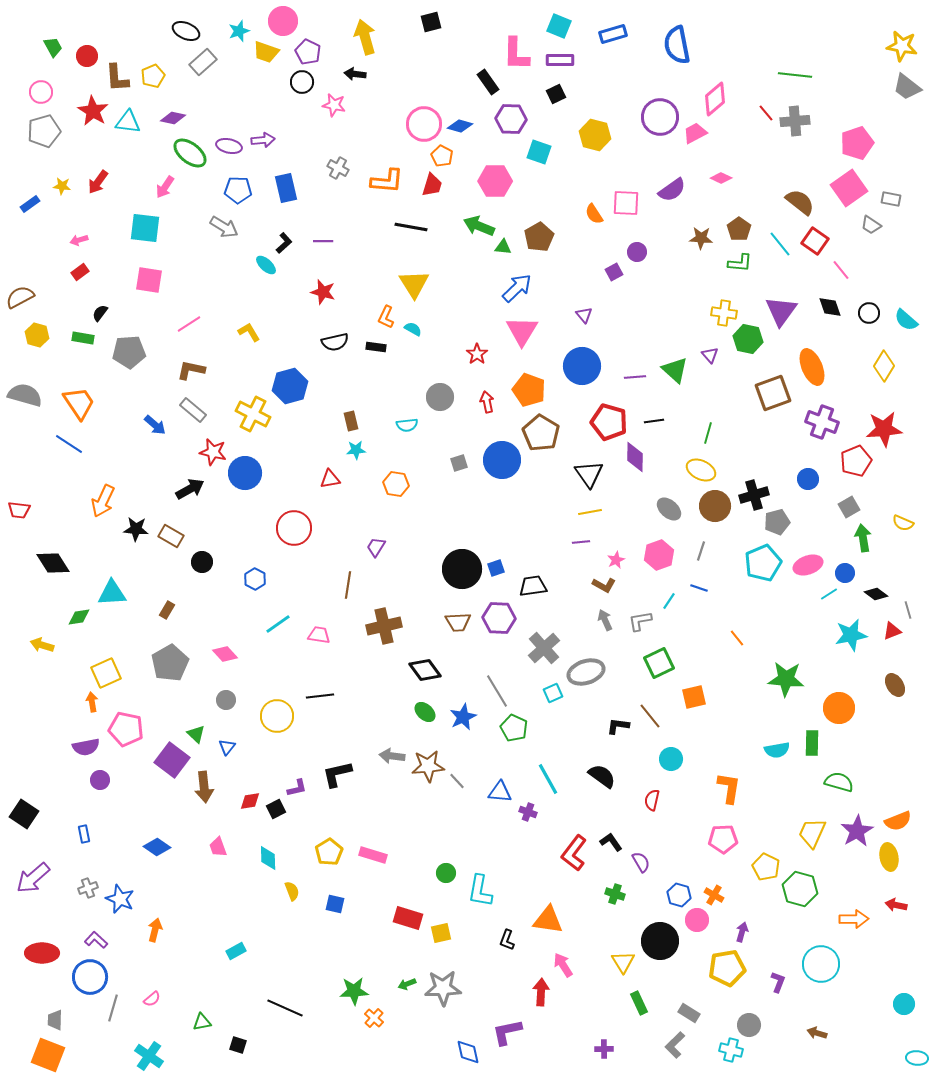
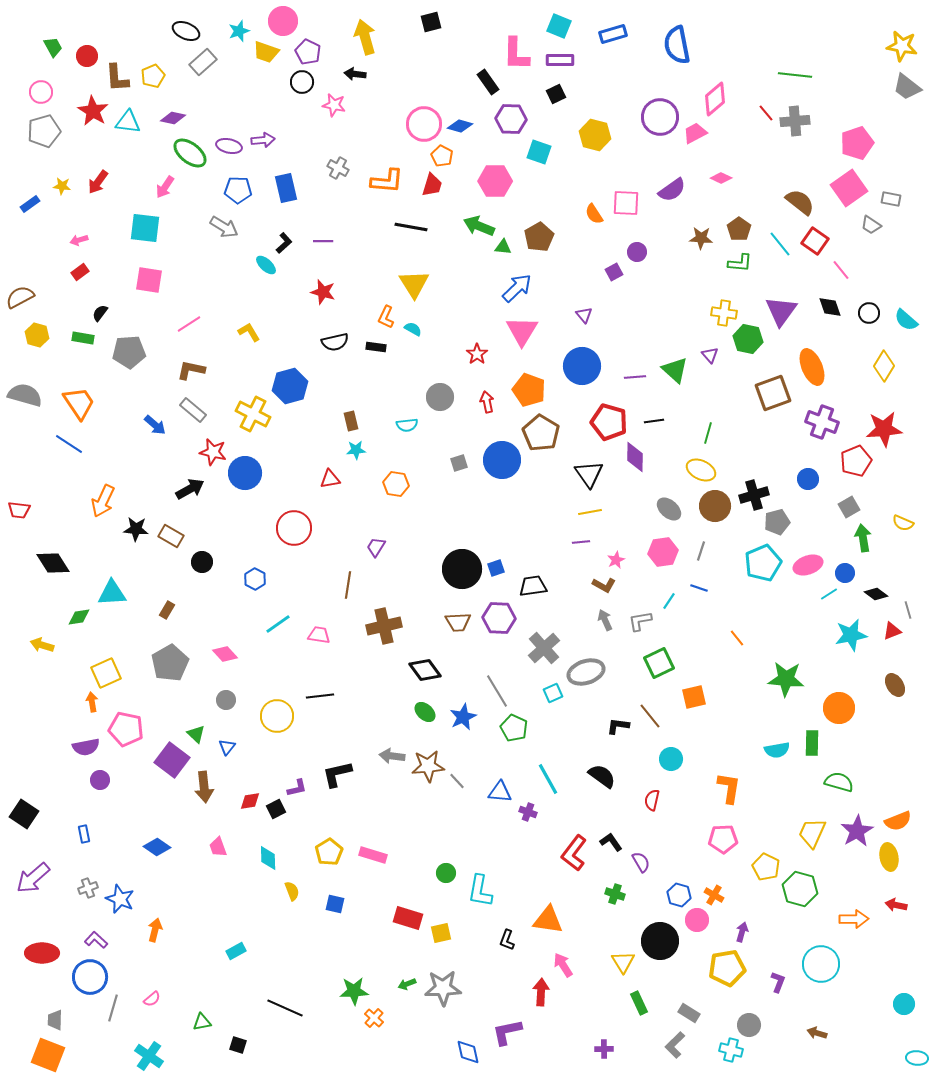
pink hexagon at (659, 555): moved 4 px right, 3 px up; rotated 12 degrees clockwise
